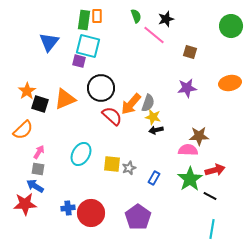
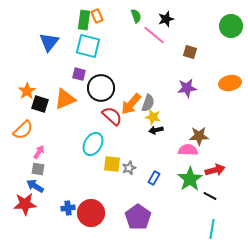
orange rectangle: rotated 24 degrees counterclockwise
purple square: moved 13 px down
cyan ellipse: moved 12 px right, 10 px up
